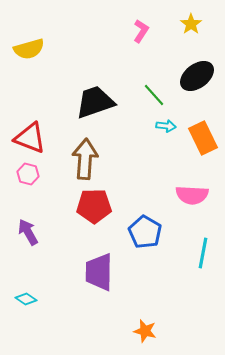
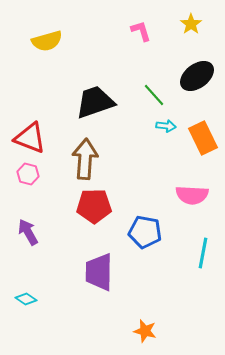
pink L-shape: rotated 50 degrees counterclockwise
yellow semicircle: moved 18 px right, 8 px up
blue pentagon: rotated 20 degrees counterclockwise
